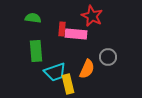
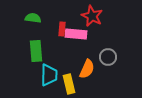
cyan trapezoid: moved 6 px left, 3 px down; rotated 70 degrees counterclockwise
yellow rectangle: moved 1 px right
